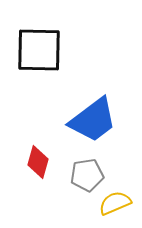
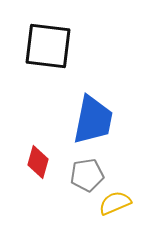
black square: moved 9 px right, 4 px up; rotated 6 degrees clockwise
blue trapezoid: rotated 42 degrees counterclockwise
